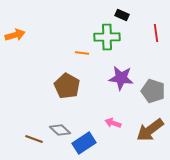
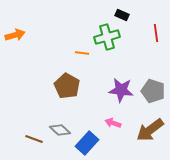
green cross: rotated 15 degrees counterclockwise
purple star: moved 12 px down
blue rectangle: moved 3 px right; rotated 15 degrees counterclockwise
